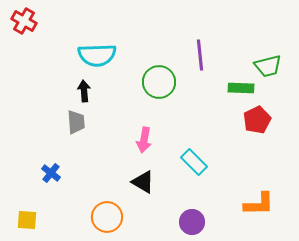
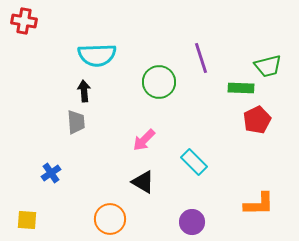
red cross: rotated 20 degrees counterclockwise
purple line: moved 1 px right, 3 px down; rotated 12 degrees counterclockwise
pink arrow: rotated 35 degrees clockwise
blue cross: rotated 18 degrees clockwise
orange circle: moved 3 px right, 2 px down
